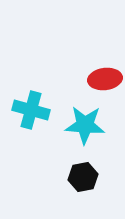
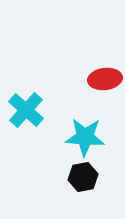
cyan cross: moved 5 px left; rotated 27 degrees clockwise
cyan star: moved 12 px down
